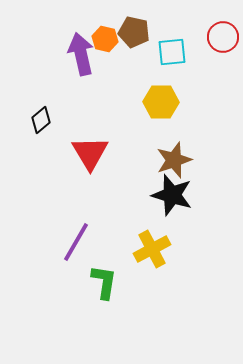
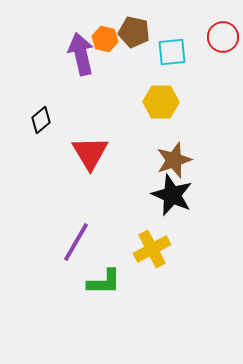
black star: rotated 6 degrees clockwise
green L-shape: rotated 81 degrees clockwise
